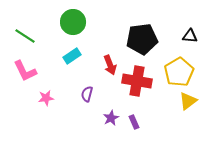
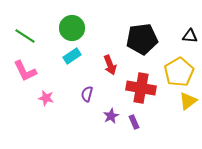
green circle: moved 1 px left, 6 px down
red cross: moved 4 px right, 7 px down
pink star: rotated 21 degrees clockwise
purple star: moved 2 px up
